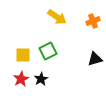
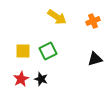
yellow square: moved 4 px up
black star: rotated 24 degrees counterclockwise
